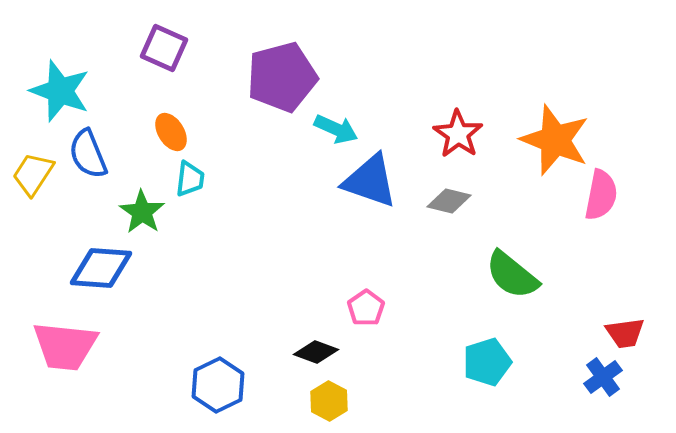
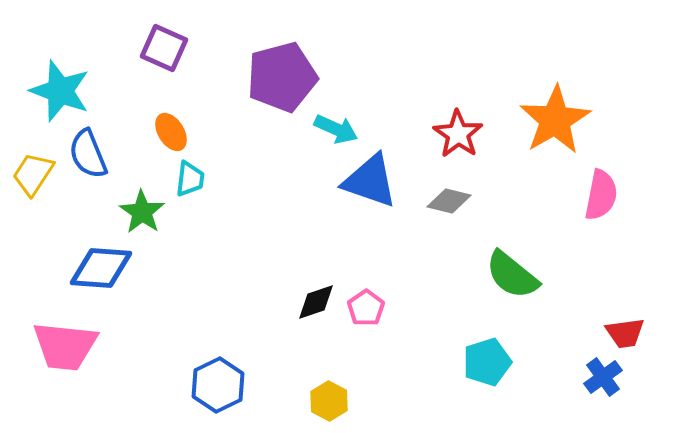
orange star: moved 20 px up; rotated 20 degrees clockwise
black diamond: moved 50 px up; rotated 39 degrees counterclockwise
